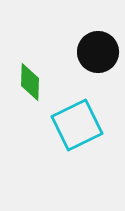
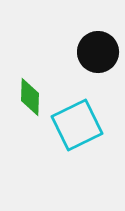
green diamond: moved 15 px down
